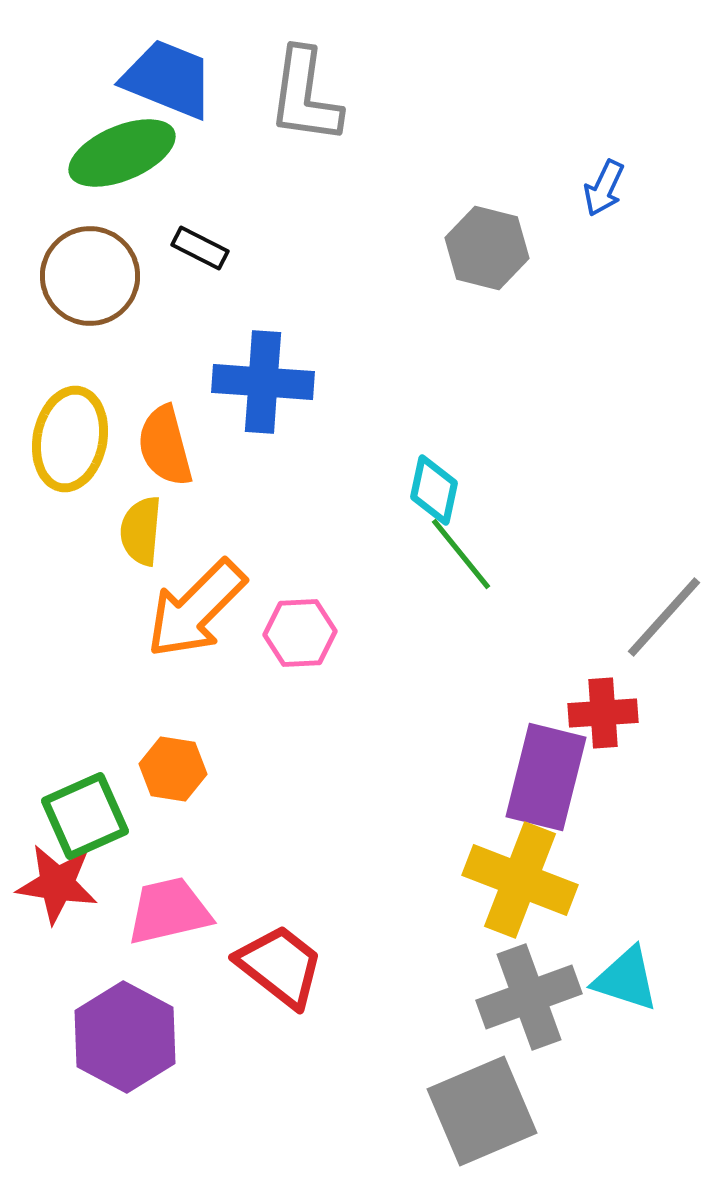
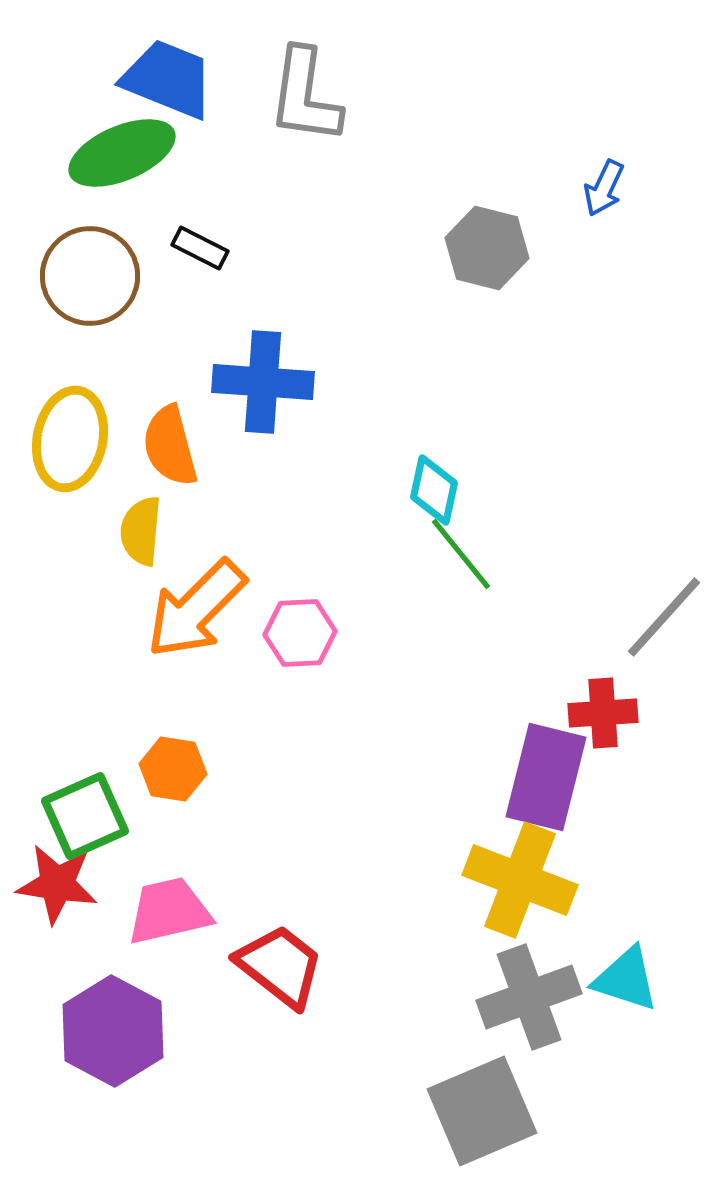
orange semicircle: moved 5 px right
purple hexagon: moved 12 px left, 6 px up
